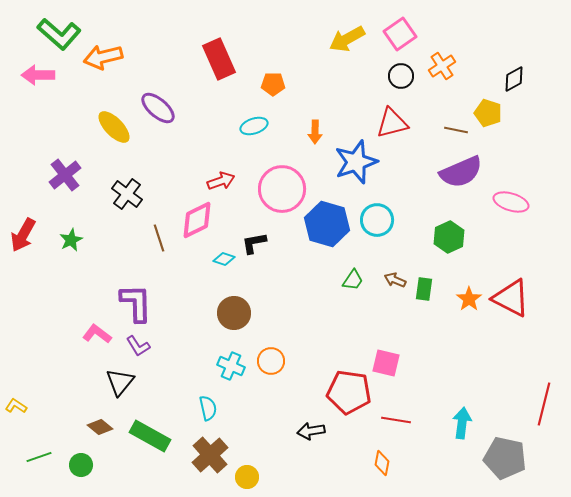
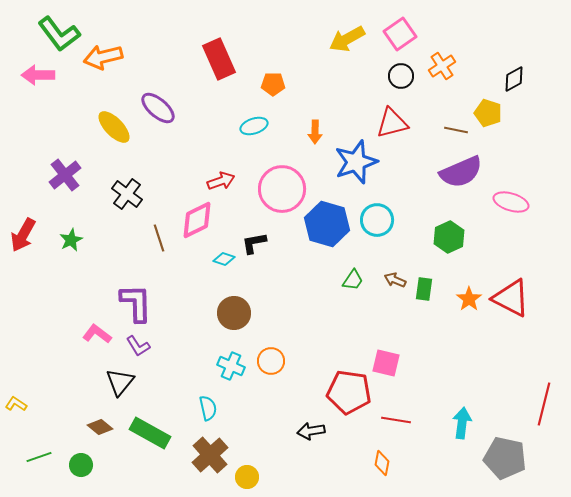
green L-shape at (59, 34): rotated 12 degrees clockwise
yellow L-shape at (16, 406): moved 2 px up
green rectangle at (150, 436): moved 3 px up
